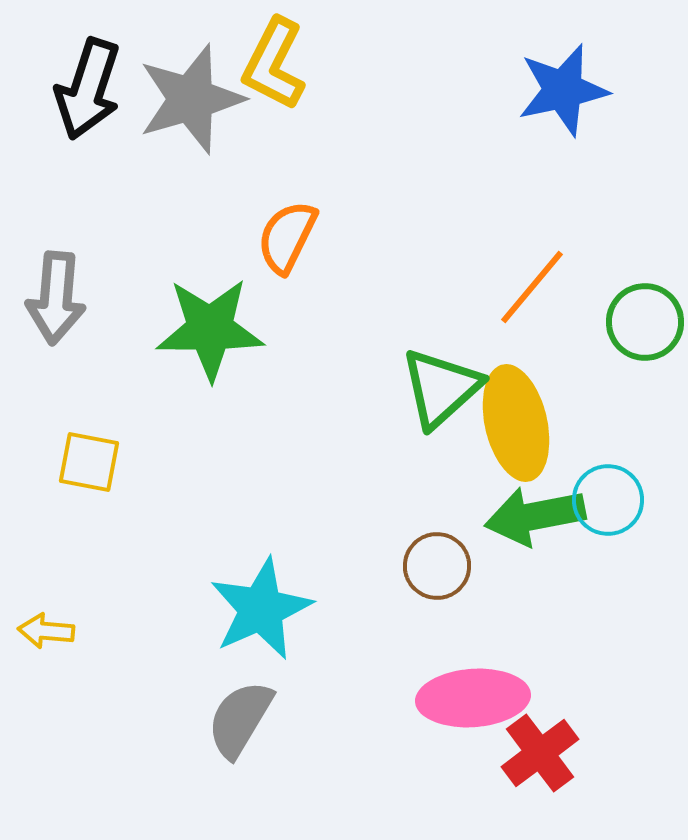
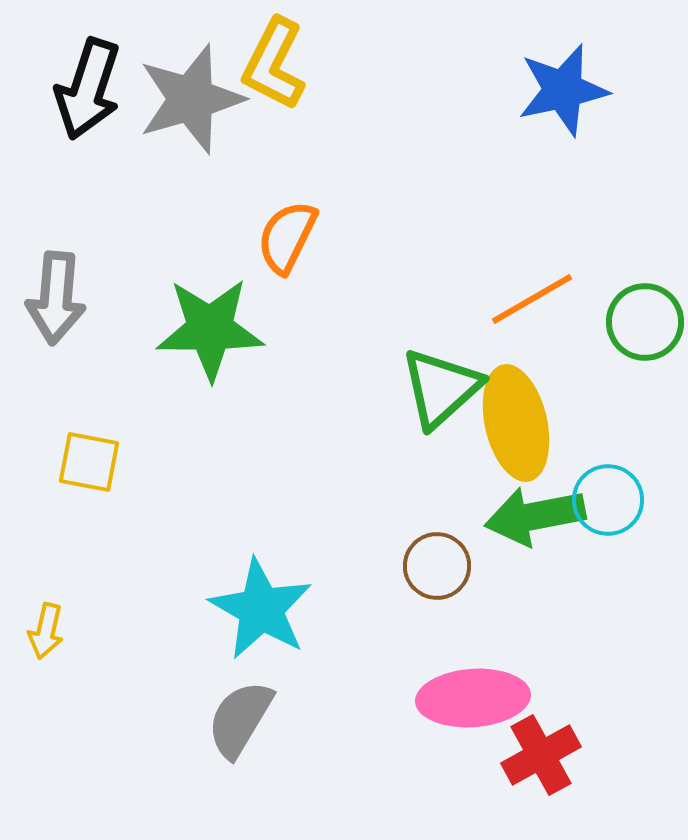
orange line: moved 12 px down; rotated 20 degrees clockwise
cyan star: rotated 18 degrees counterclockwise
yellow arrow: rotated 82 degrees counterclockwise
red cross: moved 1 px right, 2 px down; rotated 8 degrees clockwise
